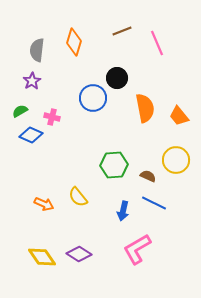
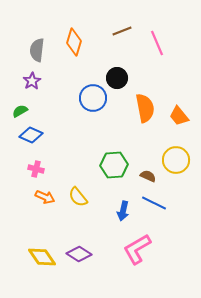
pink cross: moved 16 px left, 52 px down
orange arrow: moved 1 px right, 7 px up
